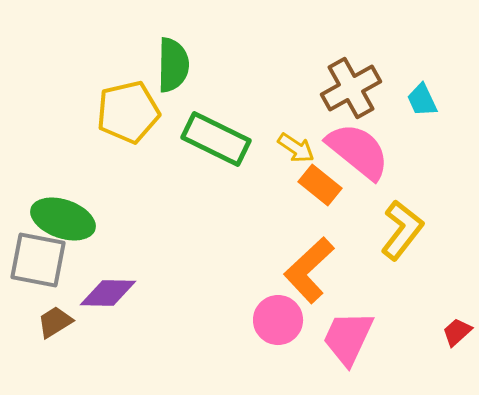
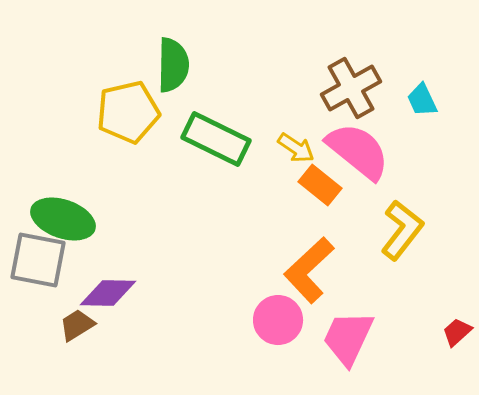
brown trapezoid: moved 22 px right, 3 px down
